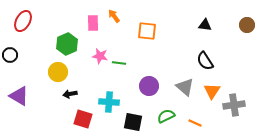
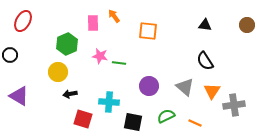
orange square: moved 1 px right
